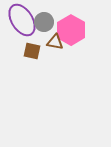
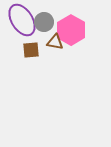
brown square: moved 1 px left, 1 px up; rotated 18 degrees counterclockwise
